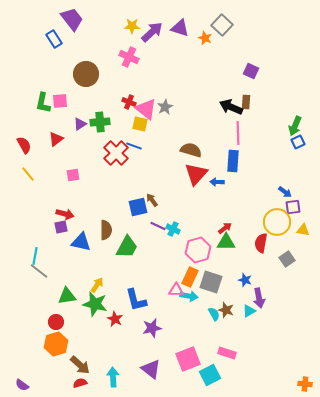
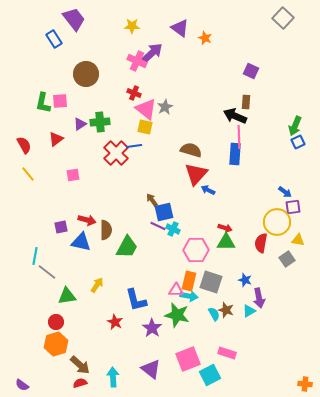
purple trapezoid at (72, 19): moved 2 px right
gray square at (222, 25): moved 61 px right, 7 px up
purple triangle at (180, 28): rotated 18 degrees clockwise
purple arrow at (152, 32): moved 21 px down
pink cross at (129, 57): moved 8 px right, 4 px down
red cross at (129, 102): moved 5 px right, 9 px up
black arrow at (231, 107): moved 4 px right, 9 px down
yellow square at (140, 124): moved 5 px right, 3 px down
pink line at (238, 133): moved 1 px right, 4 px down
blue line at (134, 146): rotated 28 degrees counterclockwise
blue rectangle at (233, 161): moved 2 px right, 7 px up
blue arrow at (217, 182): moved 9 px left, 8 px down; rotated 24 degrees clockwise
blue square at (138, 207): moved 26 px right, 5 px down
red arrow at (65, 214): moved 22 px right, 6 px down
red arrow at (225, 228): rotated 56 degrees clockwise
yellow triangle at (303, 230): moved 5 px left, 10 px down
pink hexagon at (198, 250): moved 2 px left; rotated 15 degrees clockwise
gray line at (39, 271): moved 8 px right, 1 px down
orange rectangle at (190, 277): moved 1 px left, 4 px down; rotated 12 degrees counterclockwise
green star at (95, 304): moved 82 px right, 11 px down
red star at (115, 319): moved 3 px down
purple star at (152, 328): rotated 24 degrees counterclockwise
